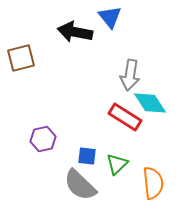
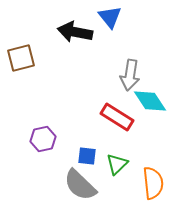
cyan diamond: moved 2 px up
red rectangle: moved 8 px left
